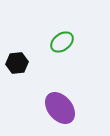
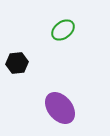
green ellipse: moved 1 px right, 12 px up
